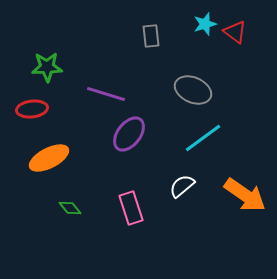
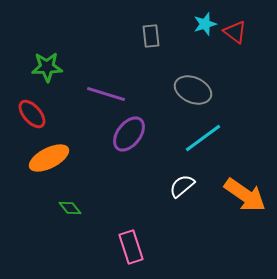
red ellipse: moved 5 px down; rotated 56 degrees clockwise
pink rectangle: moved 39 px down
